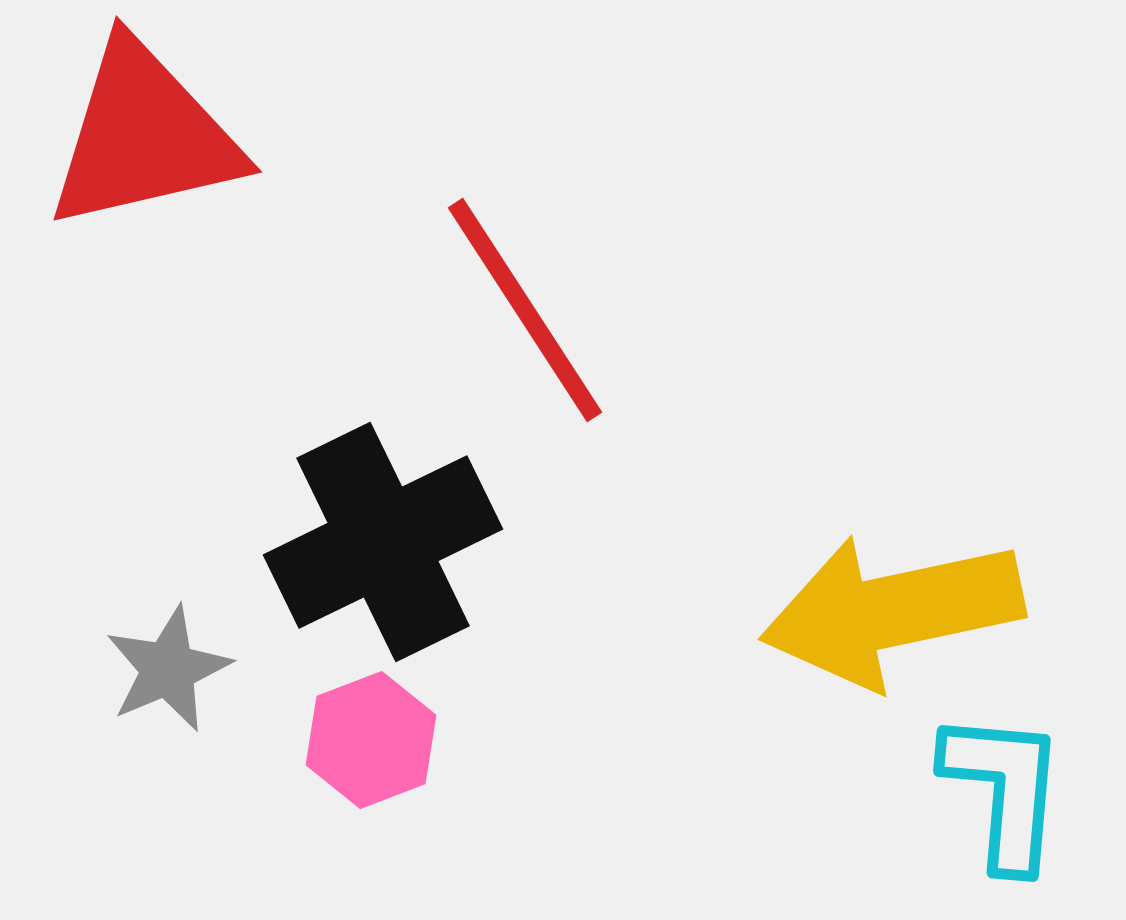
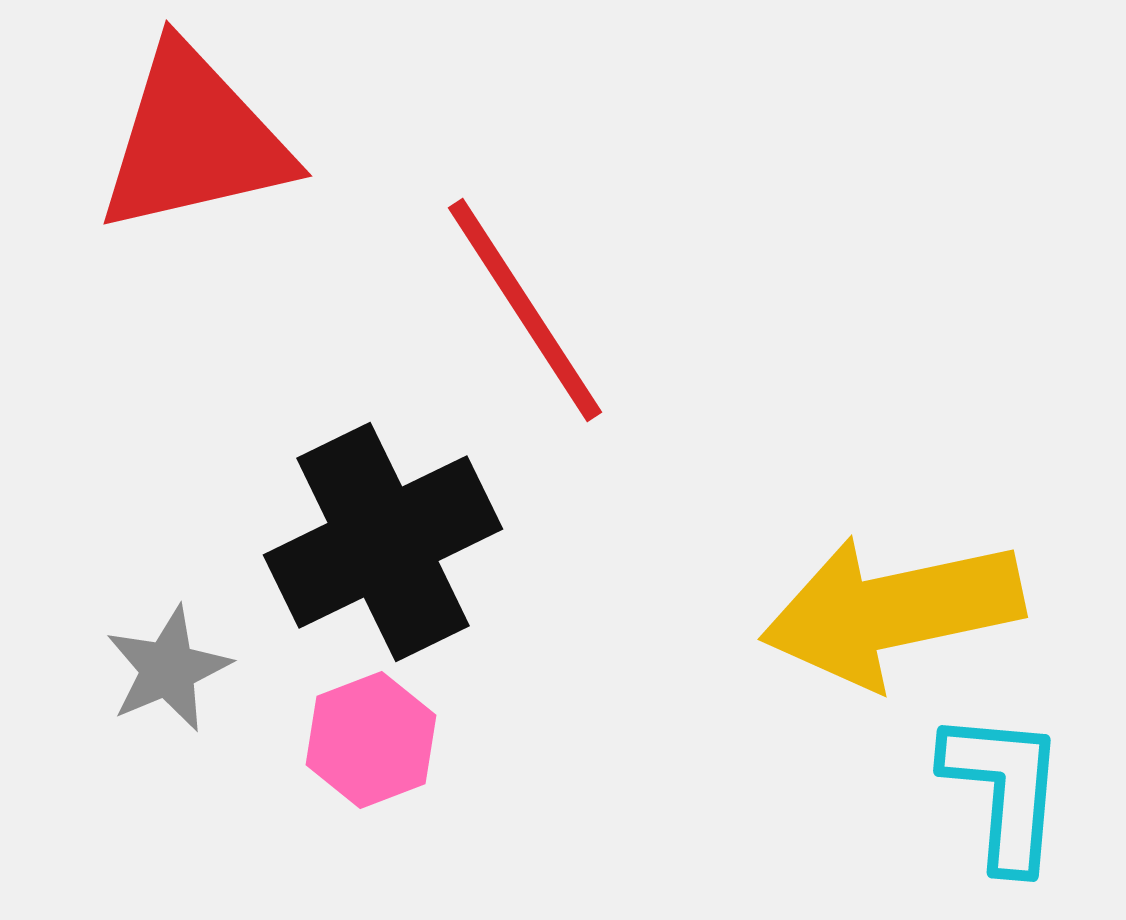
red triangle: moved 50 px right, 4 px down
